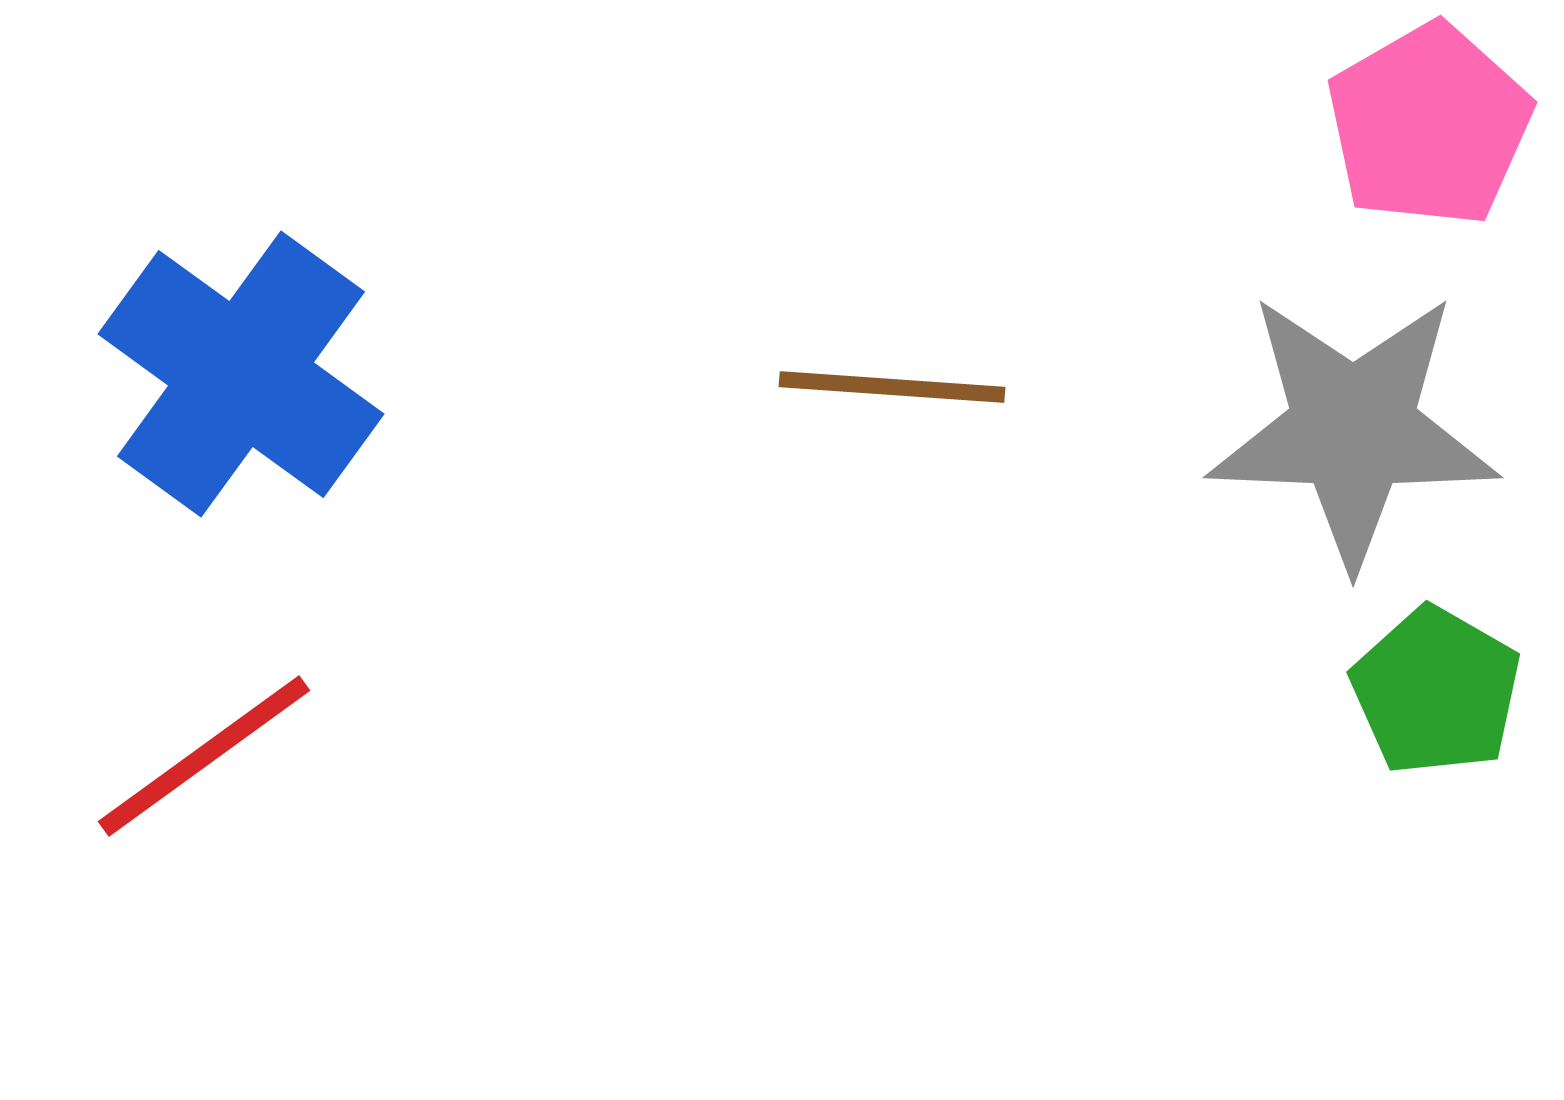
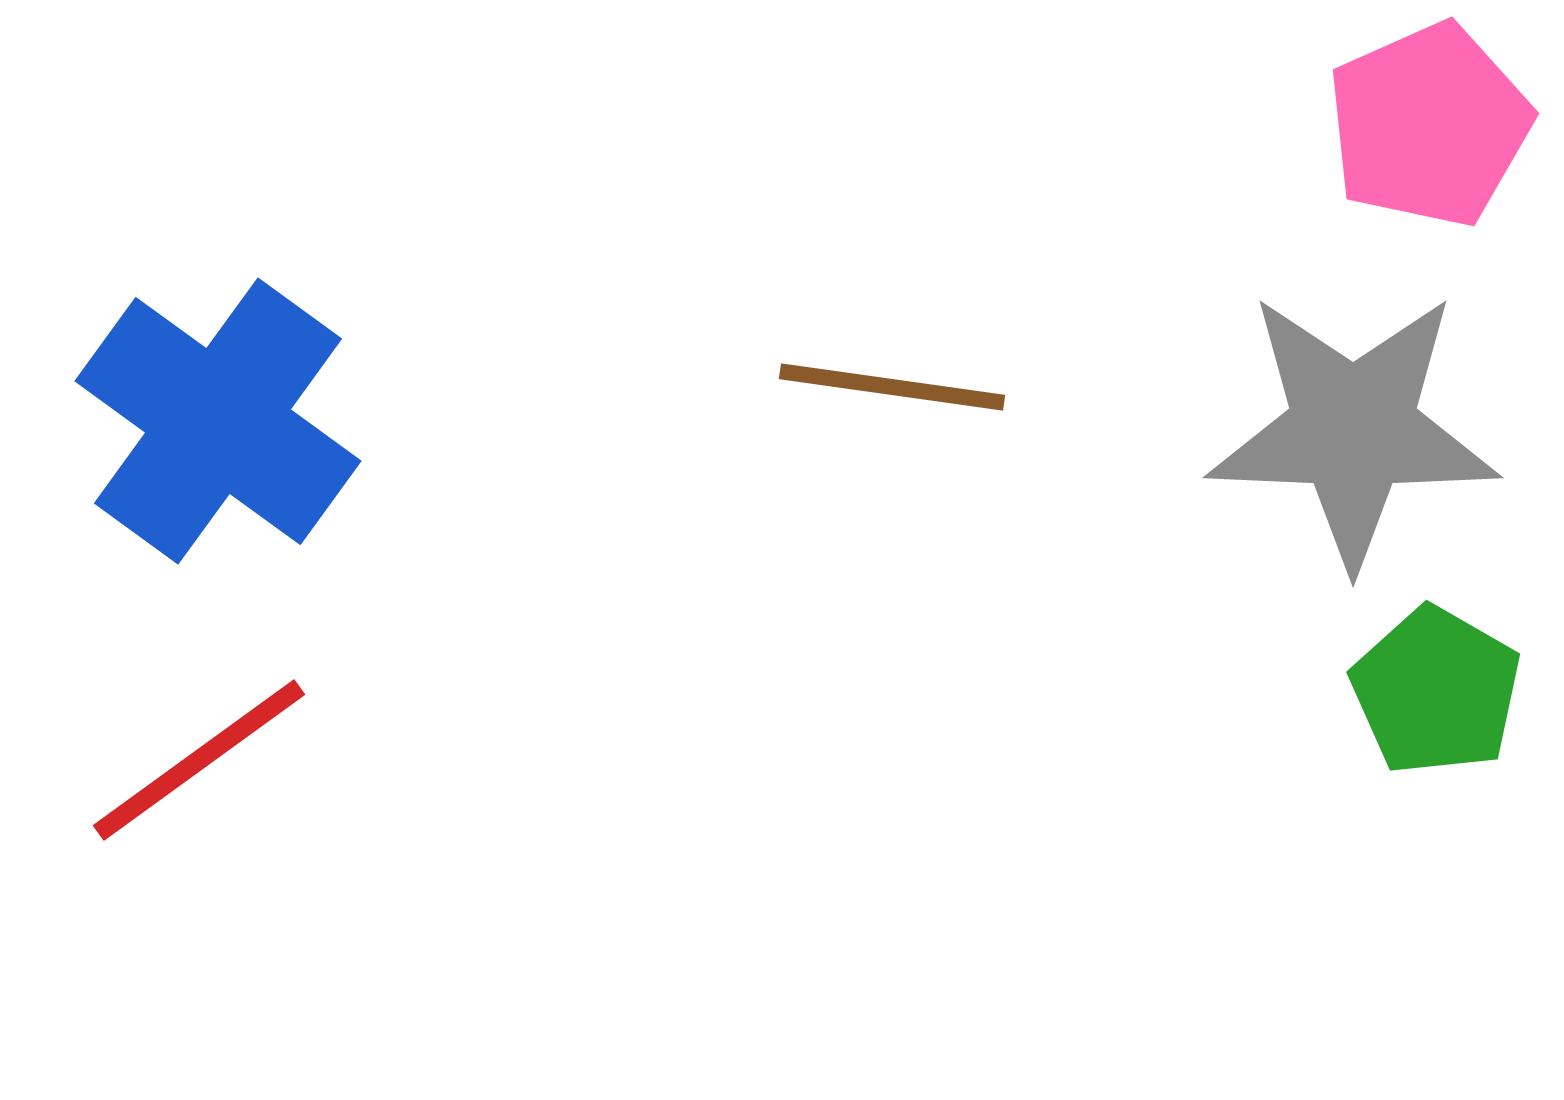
pink pentagon: rotated 6 degrees clockwise
blue cross: moved 23 px left, 47 px down
brown line: rotated 4 degrees clockwise
red line: moved 5 px left, 4 px down
